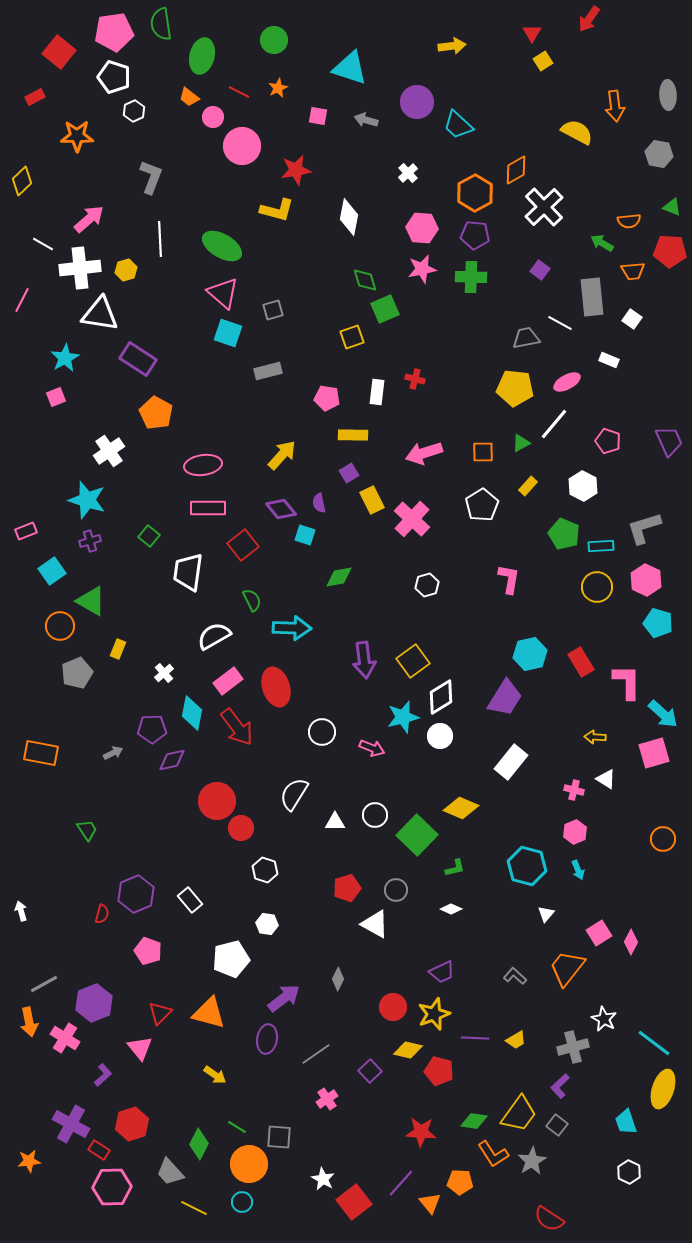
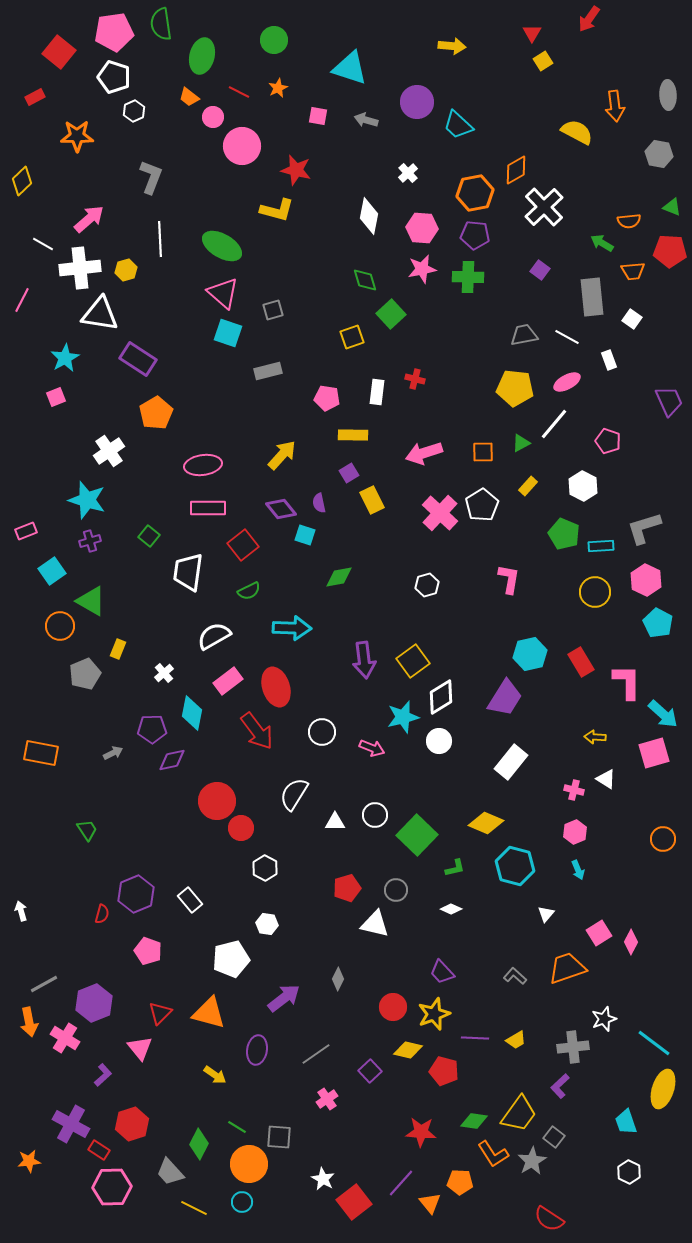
yellow arrow at (452, 46): rotated 12 degrees clockwise
red star at (296, 170): rotated 24 degrees clockwise
orange hexagon at (475, 193): rotated 18 degrees clockwise
white diamond at (349, 217): moved 20 px right, 1 px up
green cross at (471, 277): moved 3 px left
green square at (385, 309): moved 6 px right, 5 px down; rotated 20 degrees counterclockwise
white line at (560, 323): moved 7 px right, 14 px down
gray trapezoid at (526, 338): moved 2 px left, 3 px up
white rectangle at (609, 360): rotated 48 degrees clockwise
orange pentagon at (156, 413): rotated 12 degrees clockwise
purple trapezoid at (669, 441): moved 40 px up
pink cross at (412, 519): moved 28 px right, 6 px up
yellow circle at (597, 587): moved 2 px left, 5 px down
green semicircle at (252, 600): moved 3 px left, 9 px up; rotated 90 degrees clockwise
cyan pentagon at (658, 623): rotated 12 degrees clockwise
gray pentagon at (77, 673): moved 8 px right, 1 px down
red arrow at (237, 727): moved 20 px right, 4 px down
white circle at (440, 736): moved 1 px left, 5 px down
yellow diamond at (461, 808): moved 25 px right, 15 px down
cyan hexagon at (527, 866): moved 12 px left
white hexagon at (265, 870): moved 2 px up; rotated 10 degrees clockwise
white triangle at (375, 924): rotated 16 degrees counterclockwise
orange trapezoid at (567, 968): rotated 33 degrees clockwise
purple trapezoid at (442, 972): rotated 72 degrees clockwise
white star at (604, 1019): rotated 25 degrees clockwise
purple ellipse at (267, 1039): moved 10 px left, 11 px down
gray cross at (573, 1047): rotated 8 degrees clockwise
red pentagon at (439, 1071): moved 5 px right
gray square at (557, 1125): moved 3 px left, 12 px down
